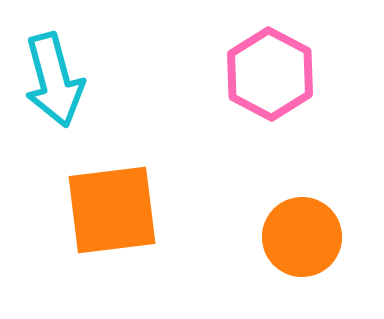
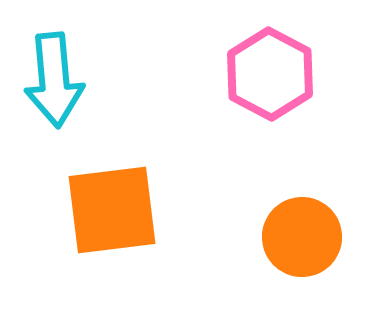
cyan arrow: rotated 10 degrees clockwise
